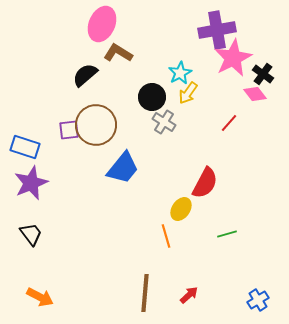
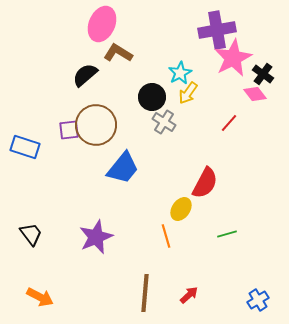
purple star: moved 65 px right, 54 px down
